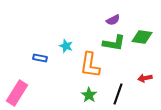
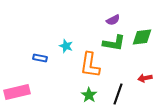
green diamond: rotated 15 degrees counterclockwise
pink rectangle: moved 1 px up; rotated 45 degrees clockwise
